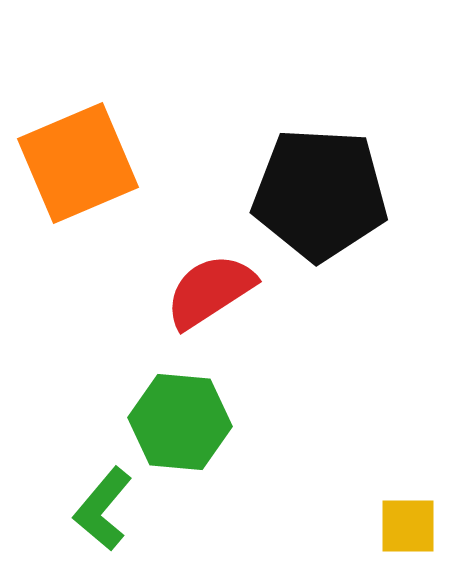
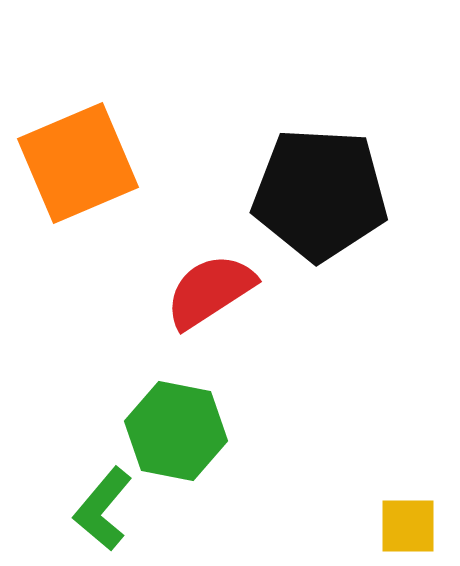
green hexagon: moved 4 px left, 9 px down; rotated 6 degrees clockwise
